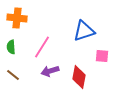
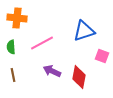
pink line: moved 4 px up; rotated 30 degrees clockwise
pink square: rotated 16 degrees clockwise
purple arrow: moved 2 px right; rotated 42 degrees clockwise
brown line: rotated 40 degrees clockwise
